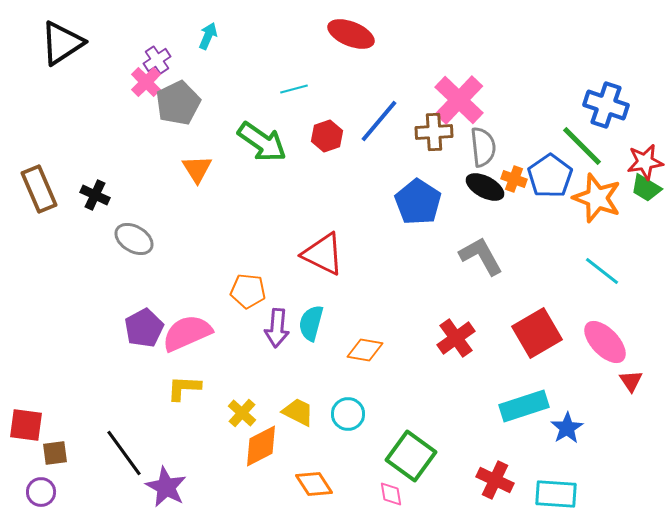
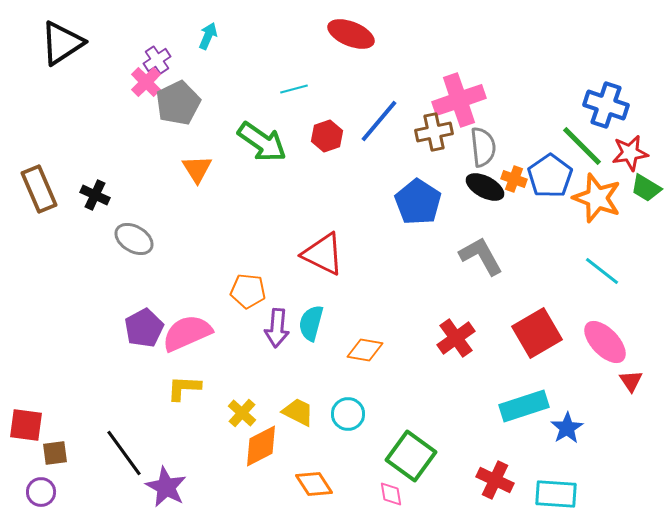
pink cross at (459, 100): rotated 27 degrees clockwise
brown cross at (434, 132): rotated 9 degrees counterclockwise
red star at (645, 162): moved 15 px left, 9 px up
